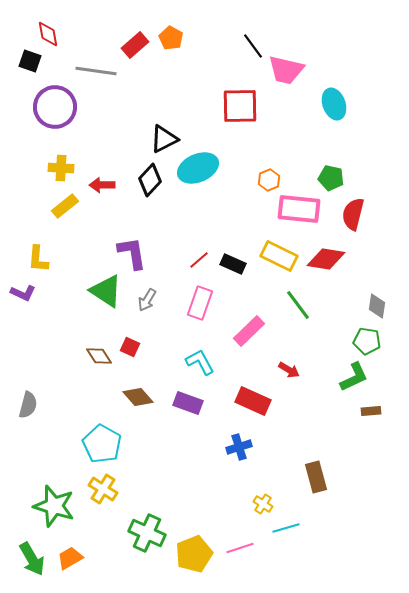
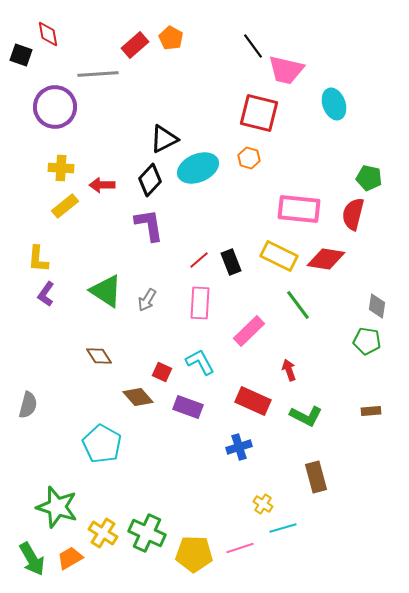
black square at (30, 61): moved 9 px left, 6 px up
gray line at (96, 71): moved 2 px right, 3 px down; rotated 12 degrees counterclockwise
red square at (240, 106): moved 19 px right, 7 px down; rotated 15 degrees clockwise
green pentagon at (331, 178): moved 38 px right
orange hexagon at (269, 180): moved 20 px left, 22 px up; rotated 20 degrees counterclockwise
purple L-shape at (132, 253): moved 17 px right, 28 px up
black rectangle at (233, 264): moved 2 px left, 2 px up; rotated 45 degrees clockwise
purple L-shape at (23, 293): moved 23 px right, 1 px down; rotated 100 degrees clockwise
pink rectangle at (200, 303): rotated 16 degrees counterclockwise
red square at (130, 347): moved 32 px right, 25 px down
red arrow at (289, 370): rotated 140 degrees counterclockwise
green L-shape at (354, 377): moved 48 px left, 39 px down; rotated 52 degrees clockwise
purple rectangle at (188, 403): moved 4 px down
yellow cross at (103, 489): moved 44 px down
green star at (54, 506): moved 3 px right, 1 px down
cyan line at (286, 528): moved 3 px left
yellow pentagon at (194, 554): rotated 24 degrees clockwise
